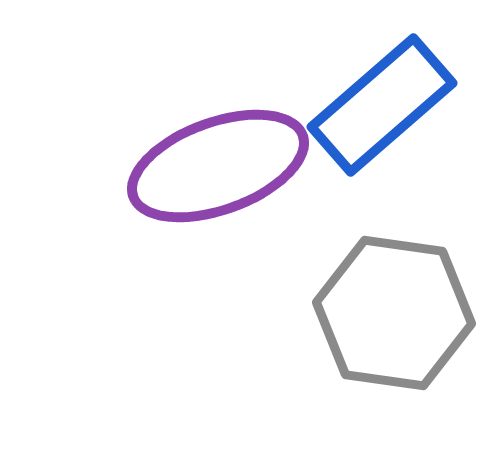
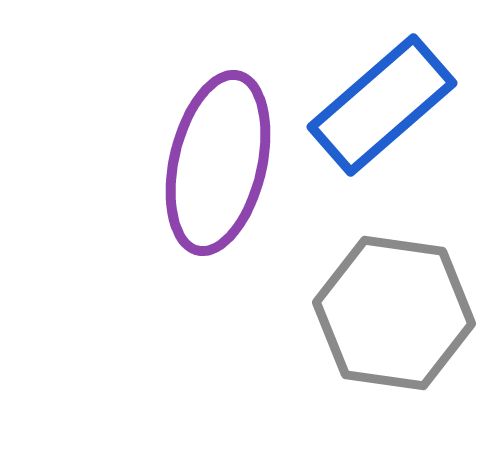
purple ellipse: moved 3 px up; rotated 57 degrees counterclockwise
